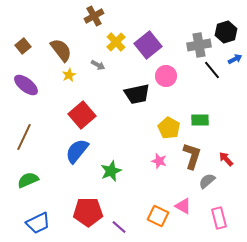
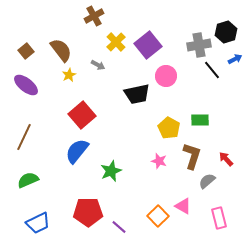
brown square: moved 3 px right, 5 px down
orange square: rotated 20 degrees clockwise
